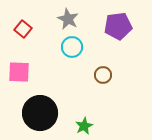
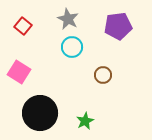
red square: moved 3 px up
pink square: rotated 30 degrees clockwise
green star: moved 1 px right, 5 px up
